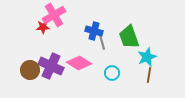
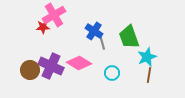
blue cross: rotated 18 degrees clockwise
